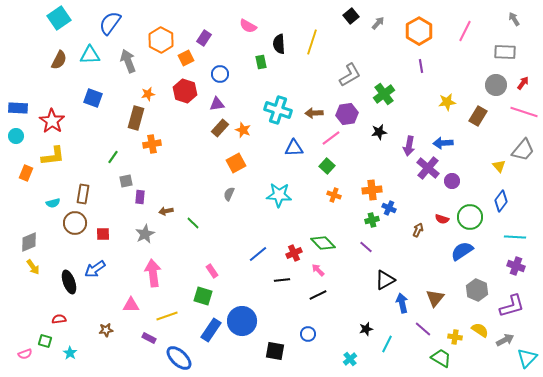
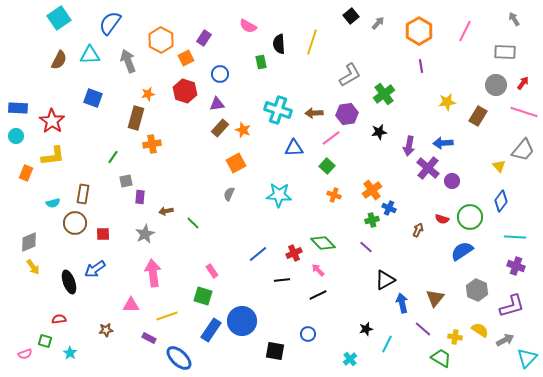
orange cross at (372, 190): rotated 30 degrees counterclockwise
